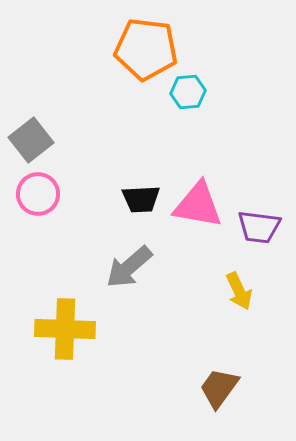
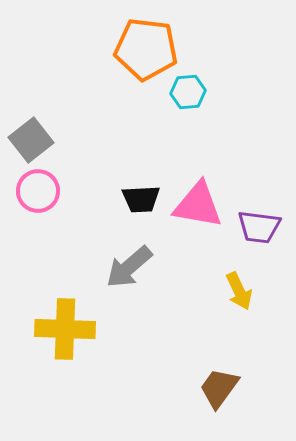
pink circle: moved 3 px up
